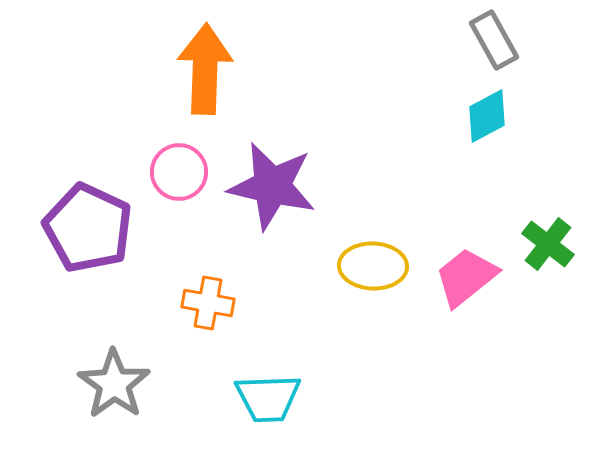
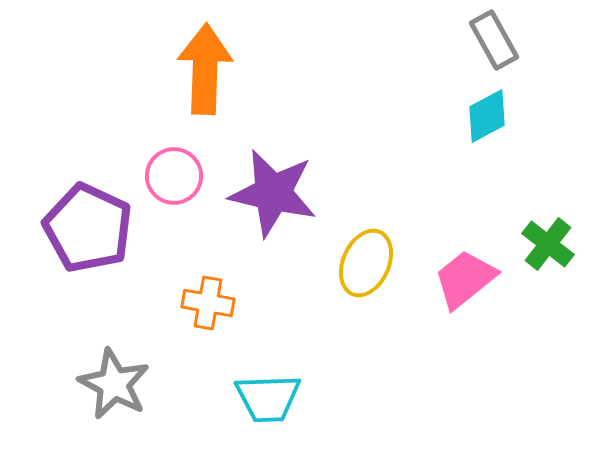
pink circle: moved 5 px left, 4 px down
purple star: moved 1 px right, 7 px down
yellow ellipse: moved 7 px left, 3 px up; rotated 68 degrees counterclockwise
pink trapezoid: moved 1 px left, 2 px down
gray star: rotated 8 degrees counterclockwise
